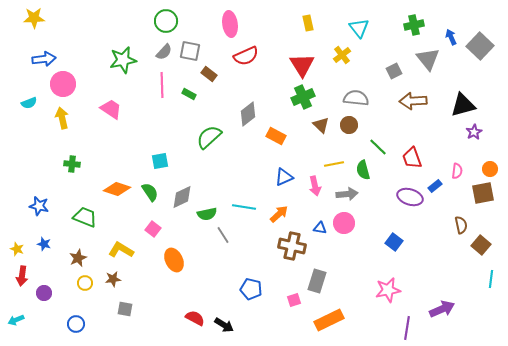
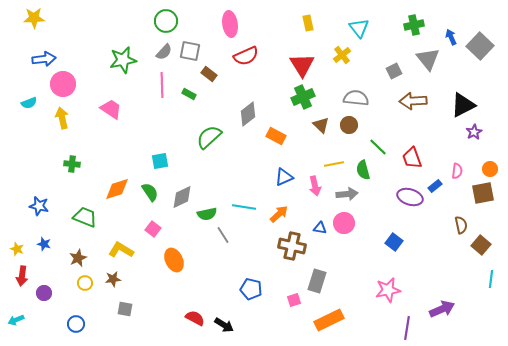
black triangle at (463, 105): rotated 12 degrees counterclockwise
orange diamond at (117, 189): rotated 36 degrees counterclockwise
